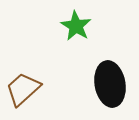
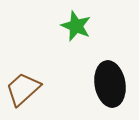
green star: rotated 8 degrees counterclockwise
